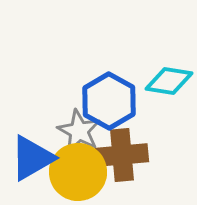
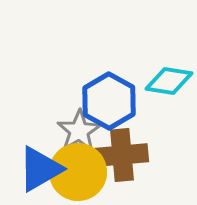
gray star: rotated 12 degrees clockwise
blue triangle: moved 8 px right, 11 px down
